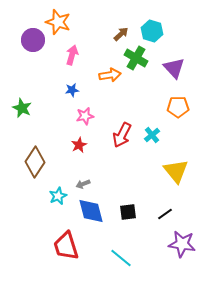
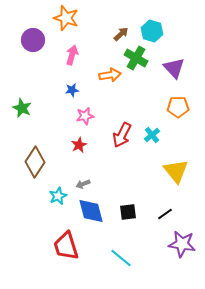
orange star: moved 8 px right, 4 px up
